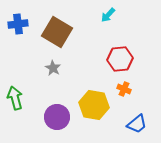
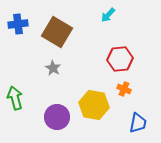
blue trapezoid: moved 1 px right, 1 px up; rotated 40 degrees counterclockwise
